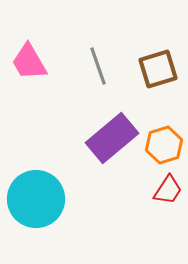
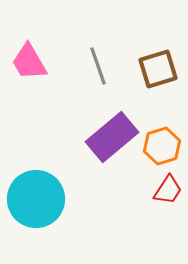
purple rectangle: moved 1 px up
orange hexagon: moved 2 px left, 1 px down
